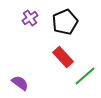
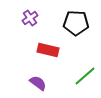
black pentagon: moved 11 px right, 1 px down; rotated 25 degrees clockwise
red rectangle: moved 15 px left, 7 px up; rotated 35 degrees counterclockwise
purple semicircle: moved 18 px right
